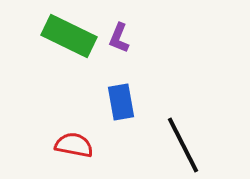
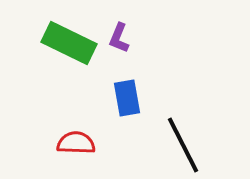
green rectangle: moved 7 px down
blue rectangle: moved 6 px right, 4 px up
red semicircle: moved 2 px right, 2 px up; rotated 9 degrees counterclockwise
